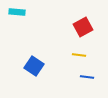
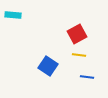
cyan rectangle: moved 4 px left, 3 px down
red square: moved 6 px left, 7 px down
blue square: moved 14 px right
